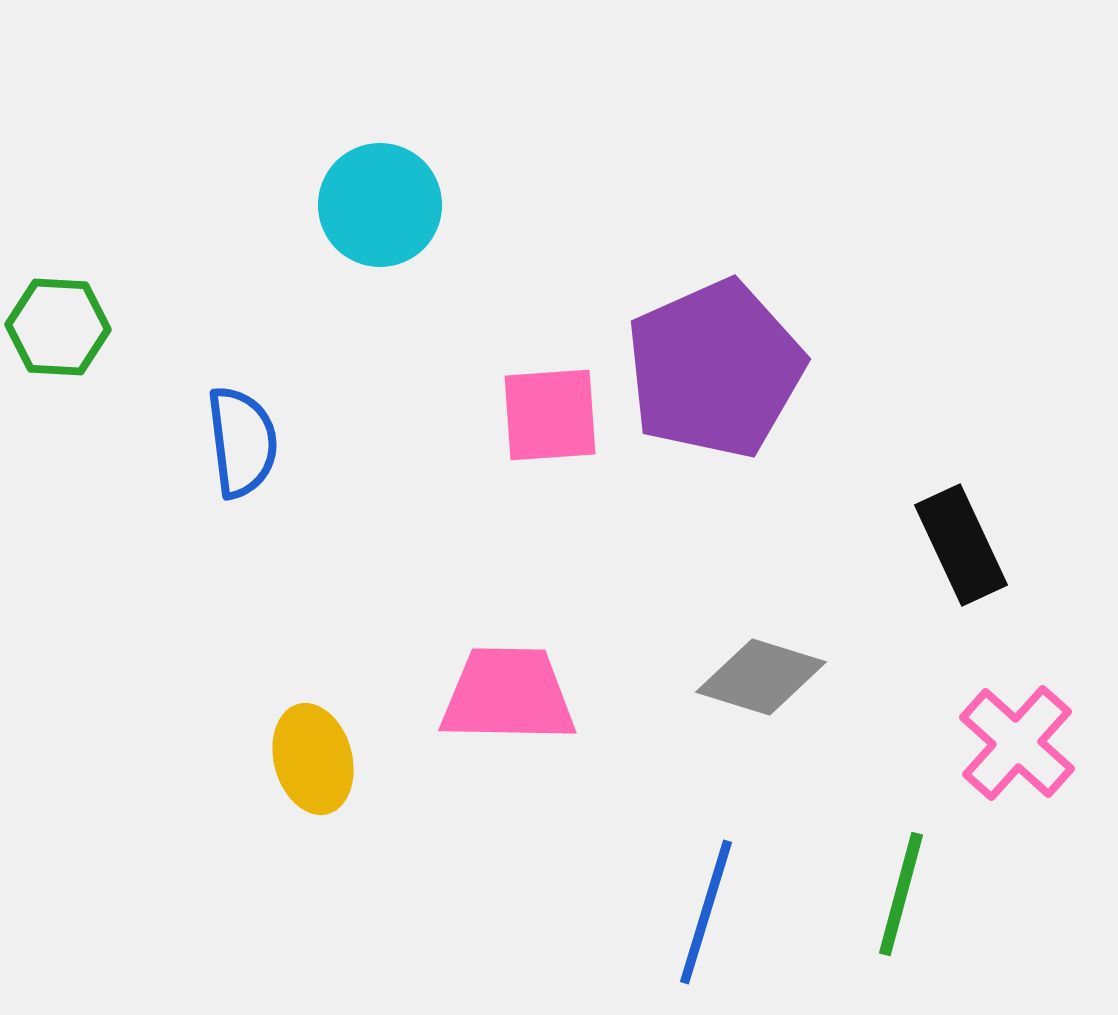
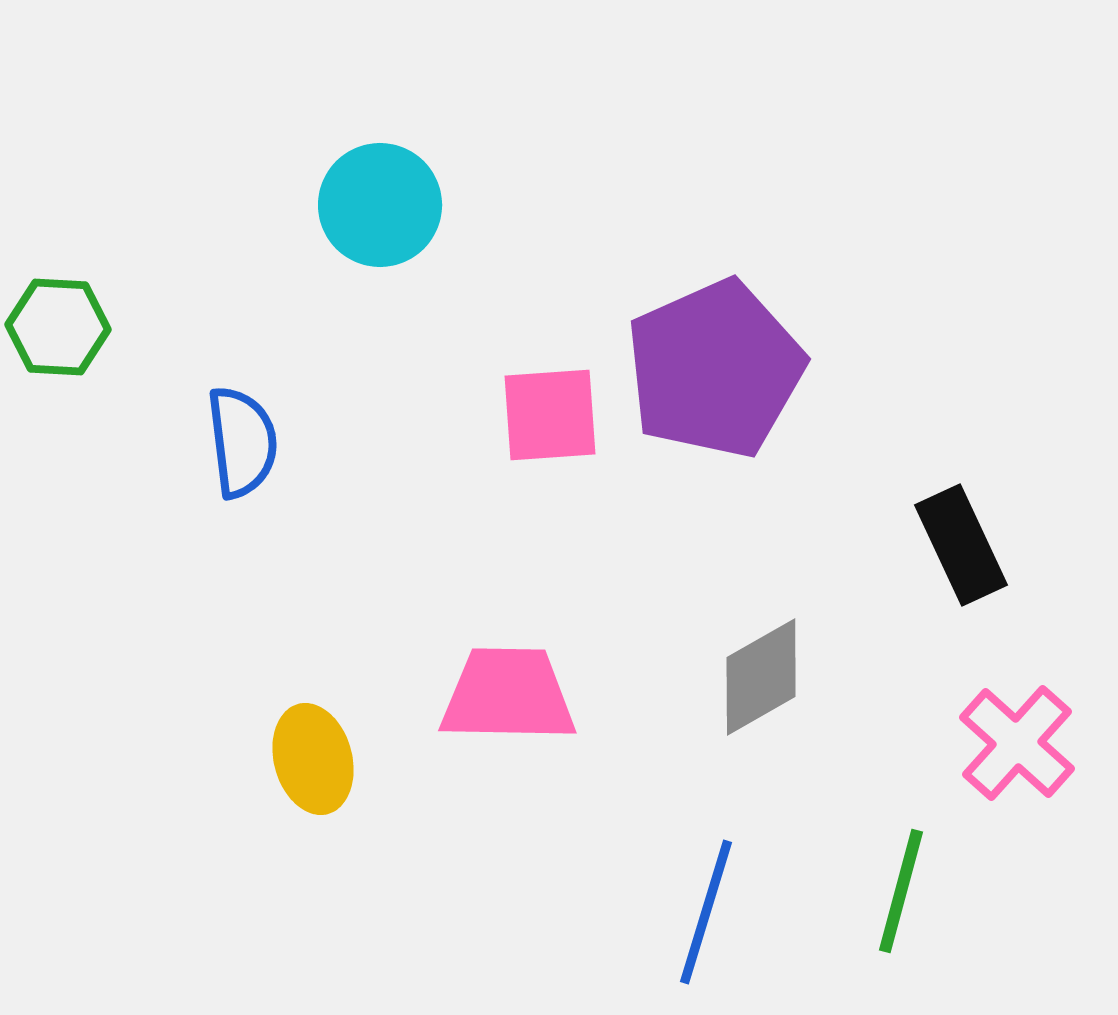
gray diamond: rotated 47 degrees counterclockwise
green line: moved 3 px up
